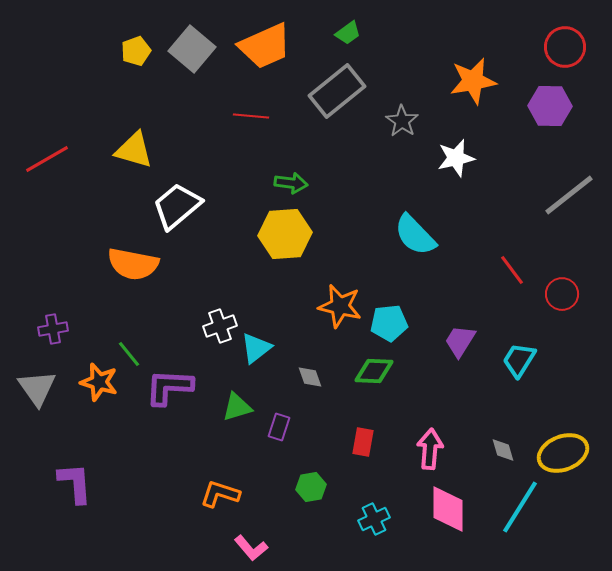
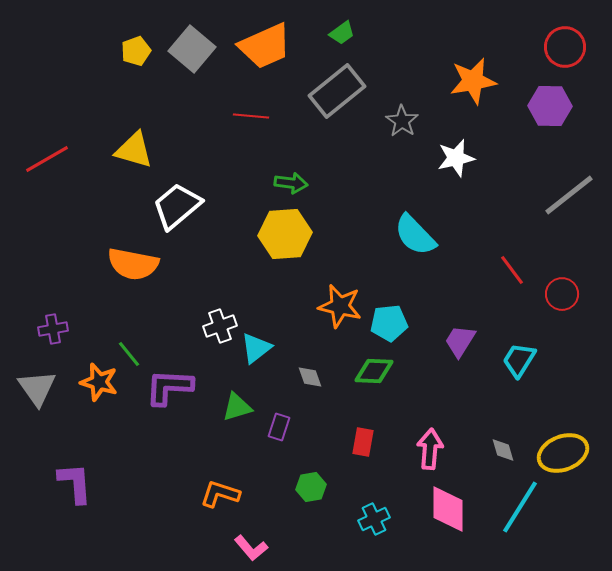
green trapezoid at (348, 33): moved 6 px left
